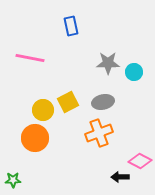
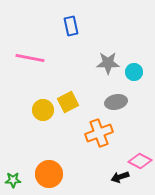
gray ellipse: moved 13 px right
orange circle: moved 14 px right, 36 px down
black arrow: rotated 18 degrees counterclockwise
